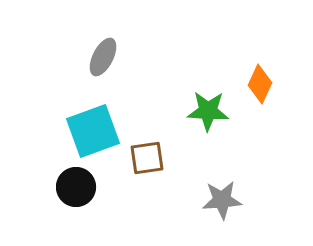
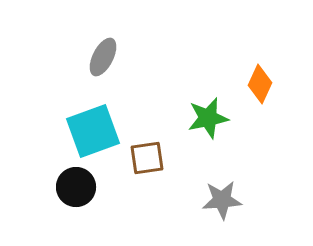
green star: moved 7 px down; rotated 15 degrees counterclockwise
